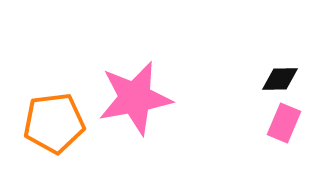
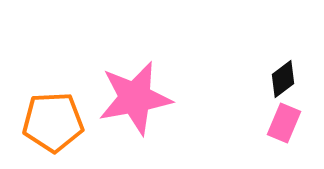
black diamond: moved 3 px right; rotated 36 degrees counterclockwise
orange pentagon: moved 1 px left, 1 px up; rotated 4 degrees clockwise
